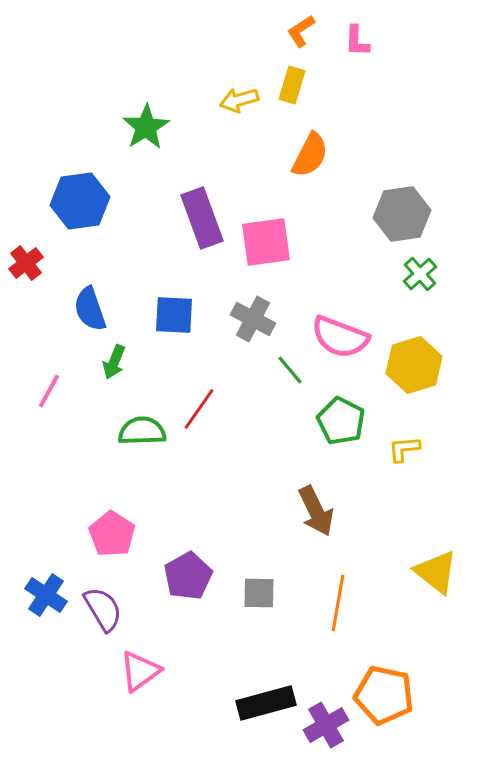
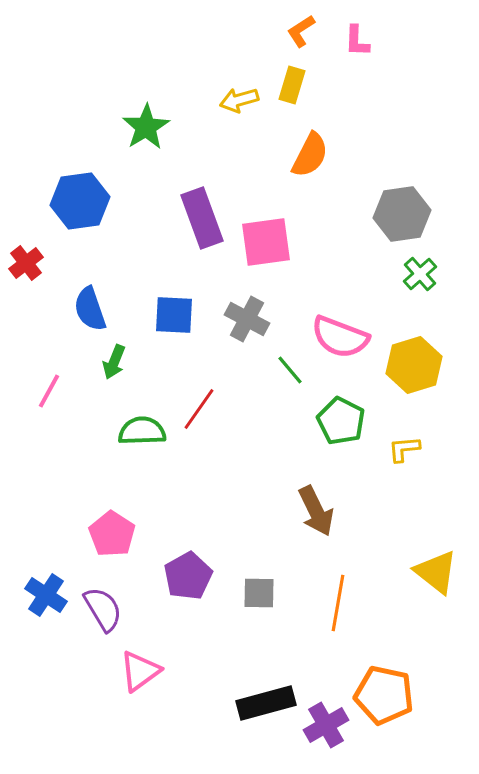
gray cross: moved 6 px left
